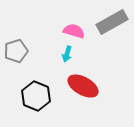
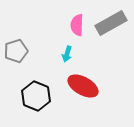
gray rectangle: moved 1 px left, 1 px down
pink semicircle: moved 3 px right, 6 px up; rotated 105 degrees counterclockwise
